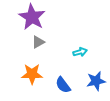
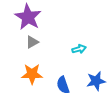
purple star: moved 4 px left
gray triangle: moved 6 px left
cyan arrow: moved 1 px left, 3 px up
blue semicircle: rotated 18 degrees clockwise
